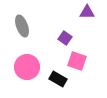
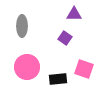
purple triangle: moved 13 px left, 2 px down
gray ellipse: rotated 20 degrees clockwise
pink square: moved 7 px right, 8 px down
black rectangle: rotated 36 degrees counterclockwise
